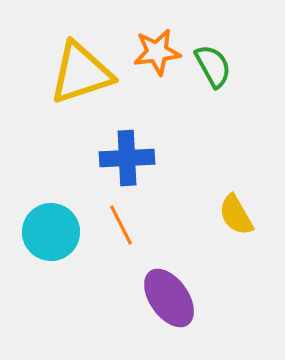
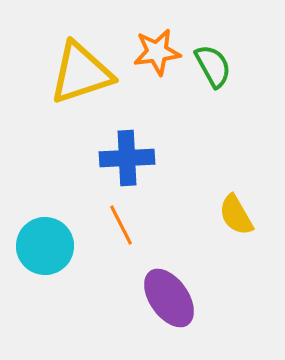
cyan circle: moved 6 px left, 14 px down
